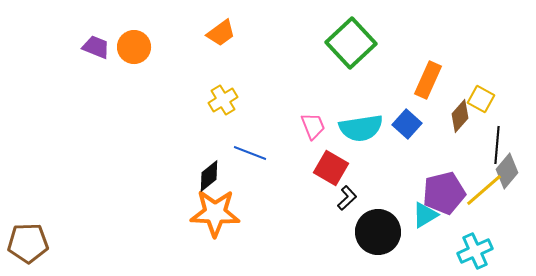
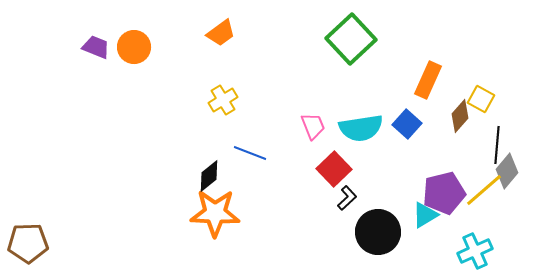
green square: moved 4 px up
red square: moved 3 px right, 1 px down; rotated 16 degrees clockwise
